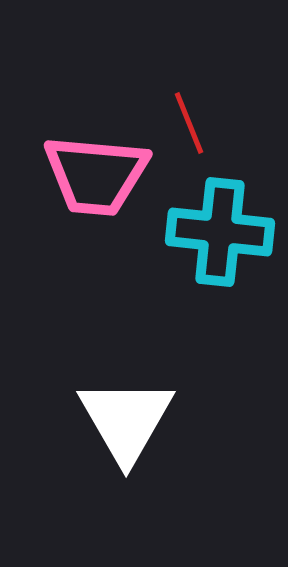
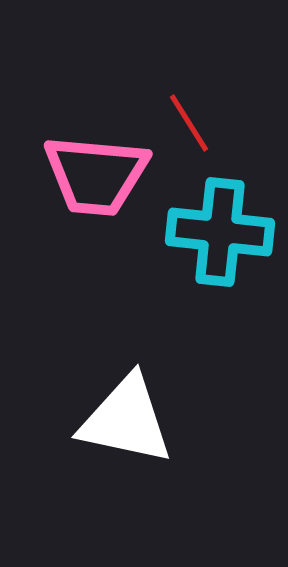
red line: rotated 10 degrees counterclockwise
white triangle: rotated 48 degrees counterclockwise
